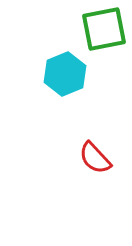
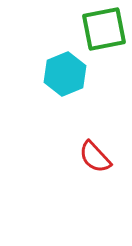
red semicircle: moved 1 px up
